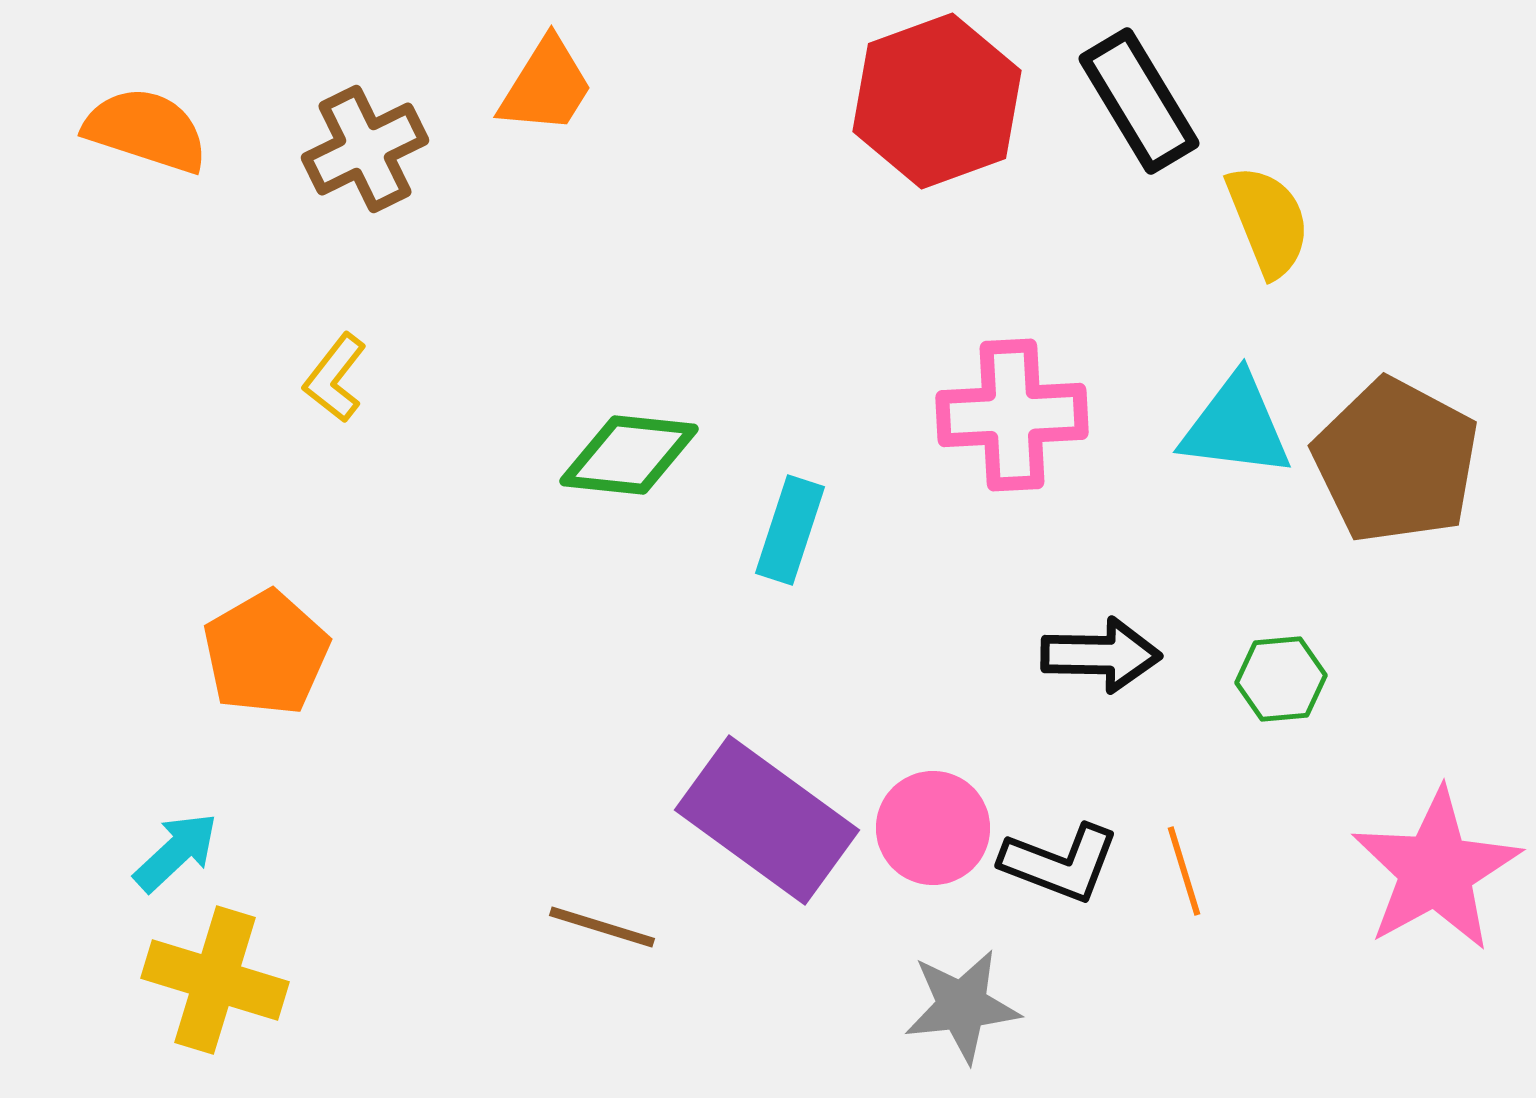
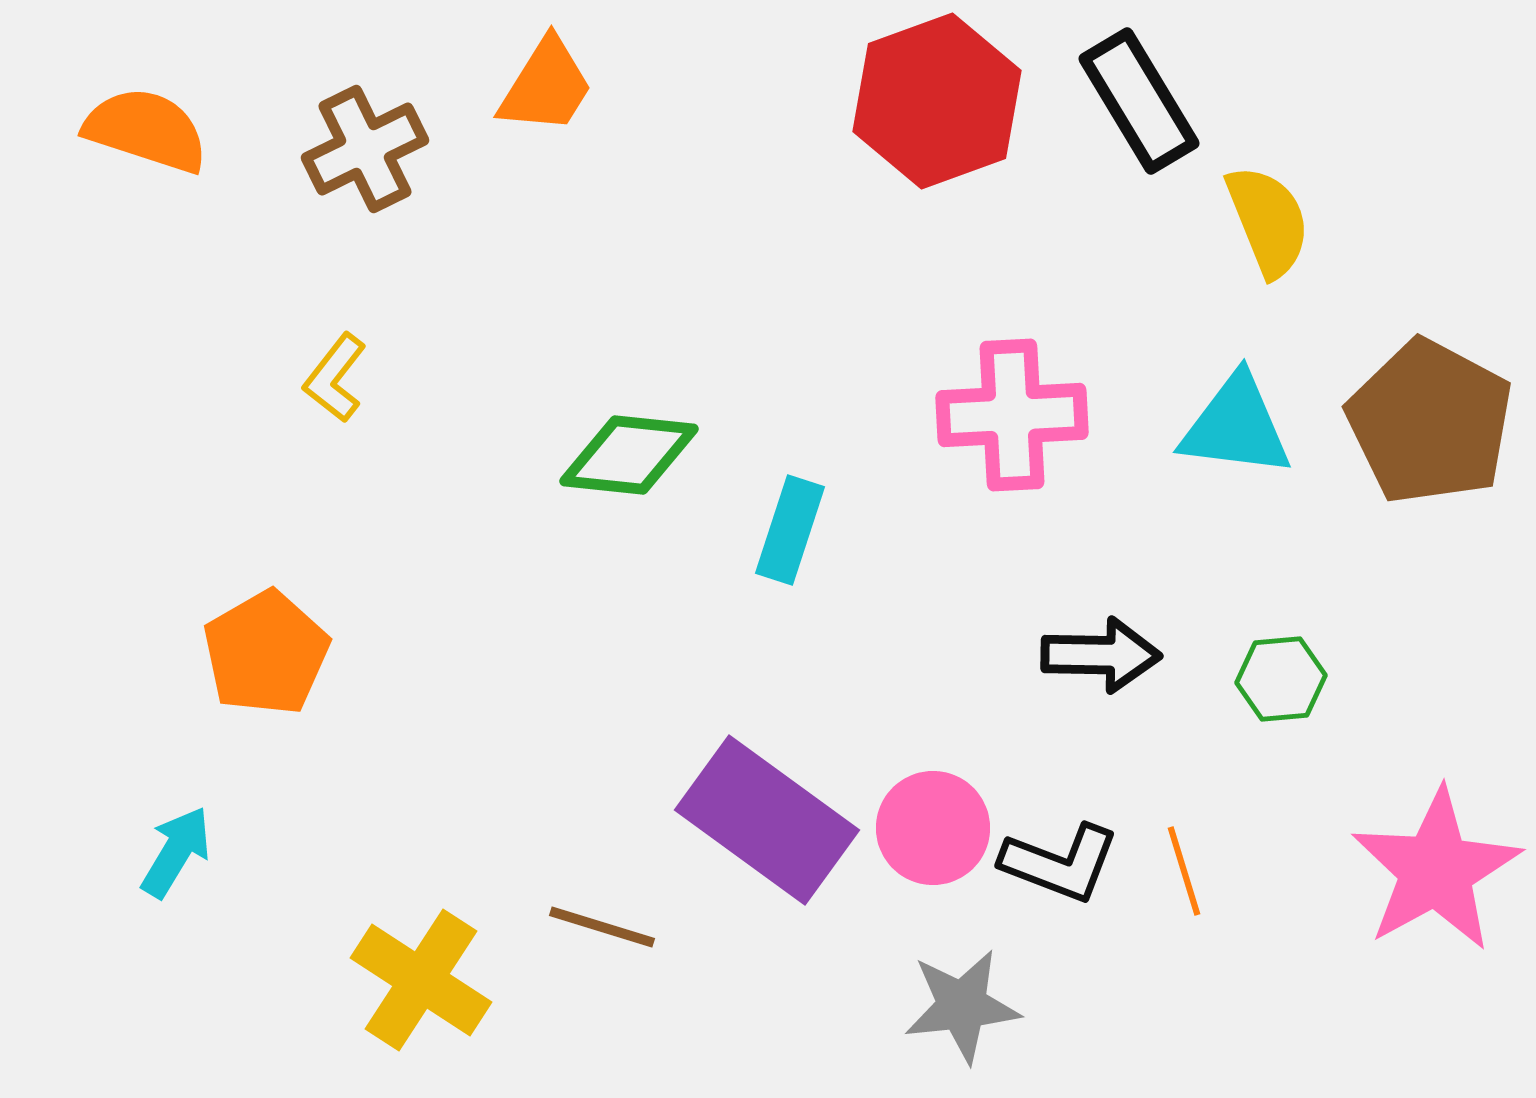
brown pentagon: moved 34 px right, 39 px up
cyan arrow: rotated 16 degrees counterclockwise
yellow cross: moved 206 px right; rotated 16 degrees clockwise
